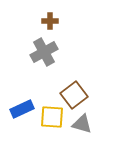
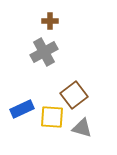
gray triangle: moved 4 px down
